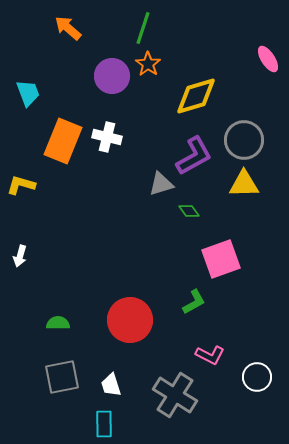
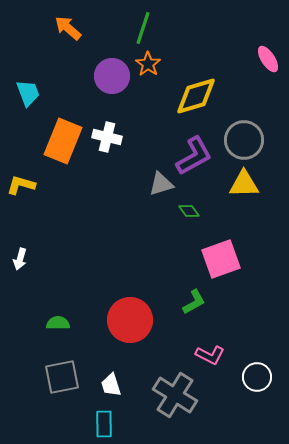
white arrow: moved 3 px down
